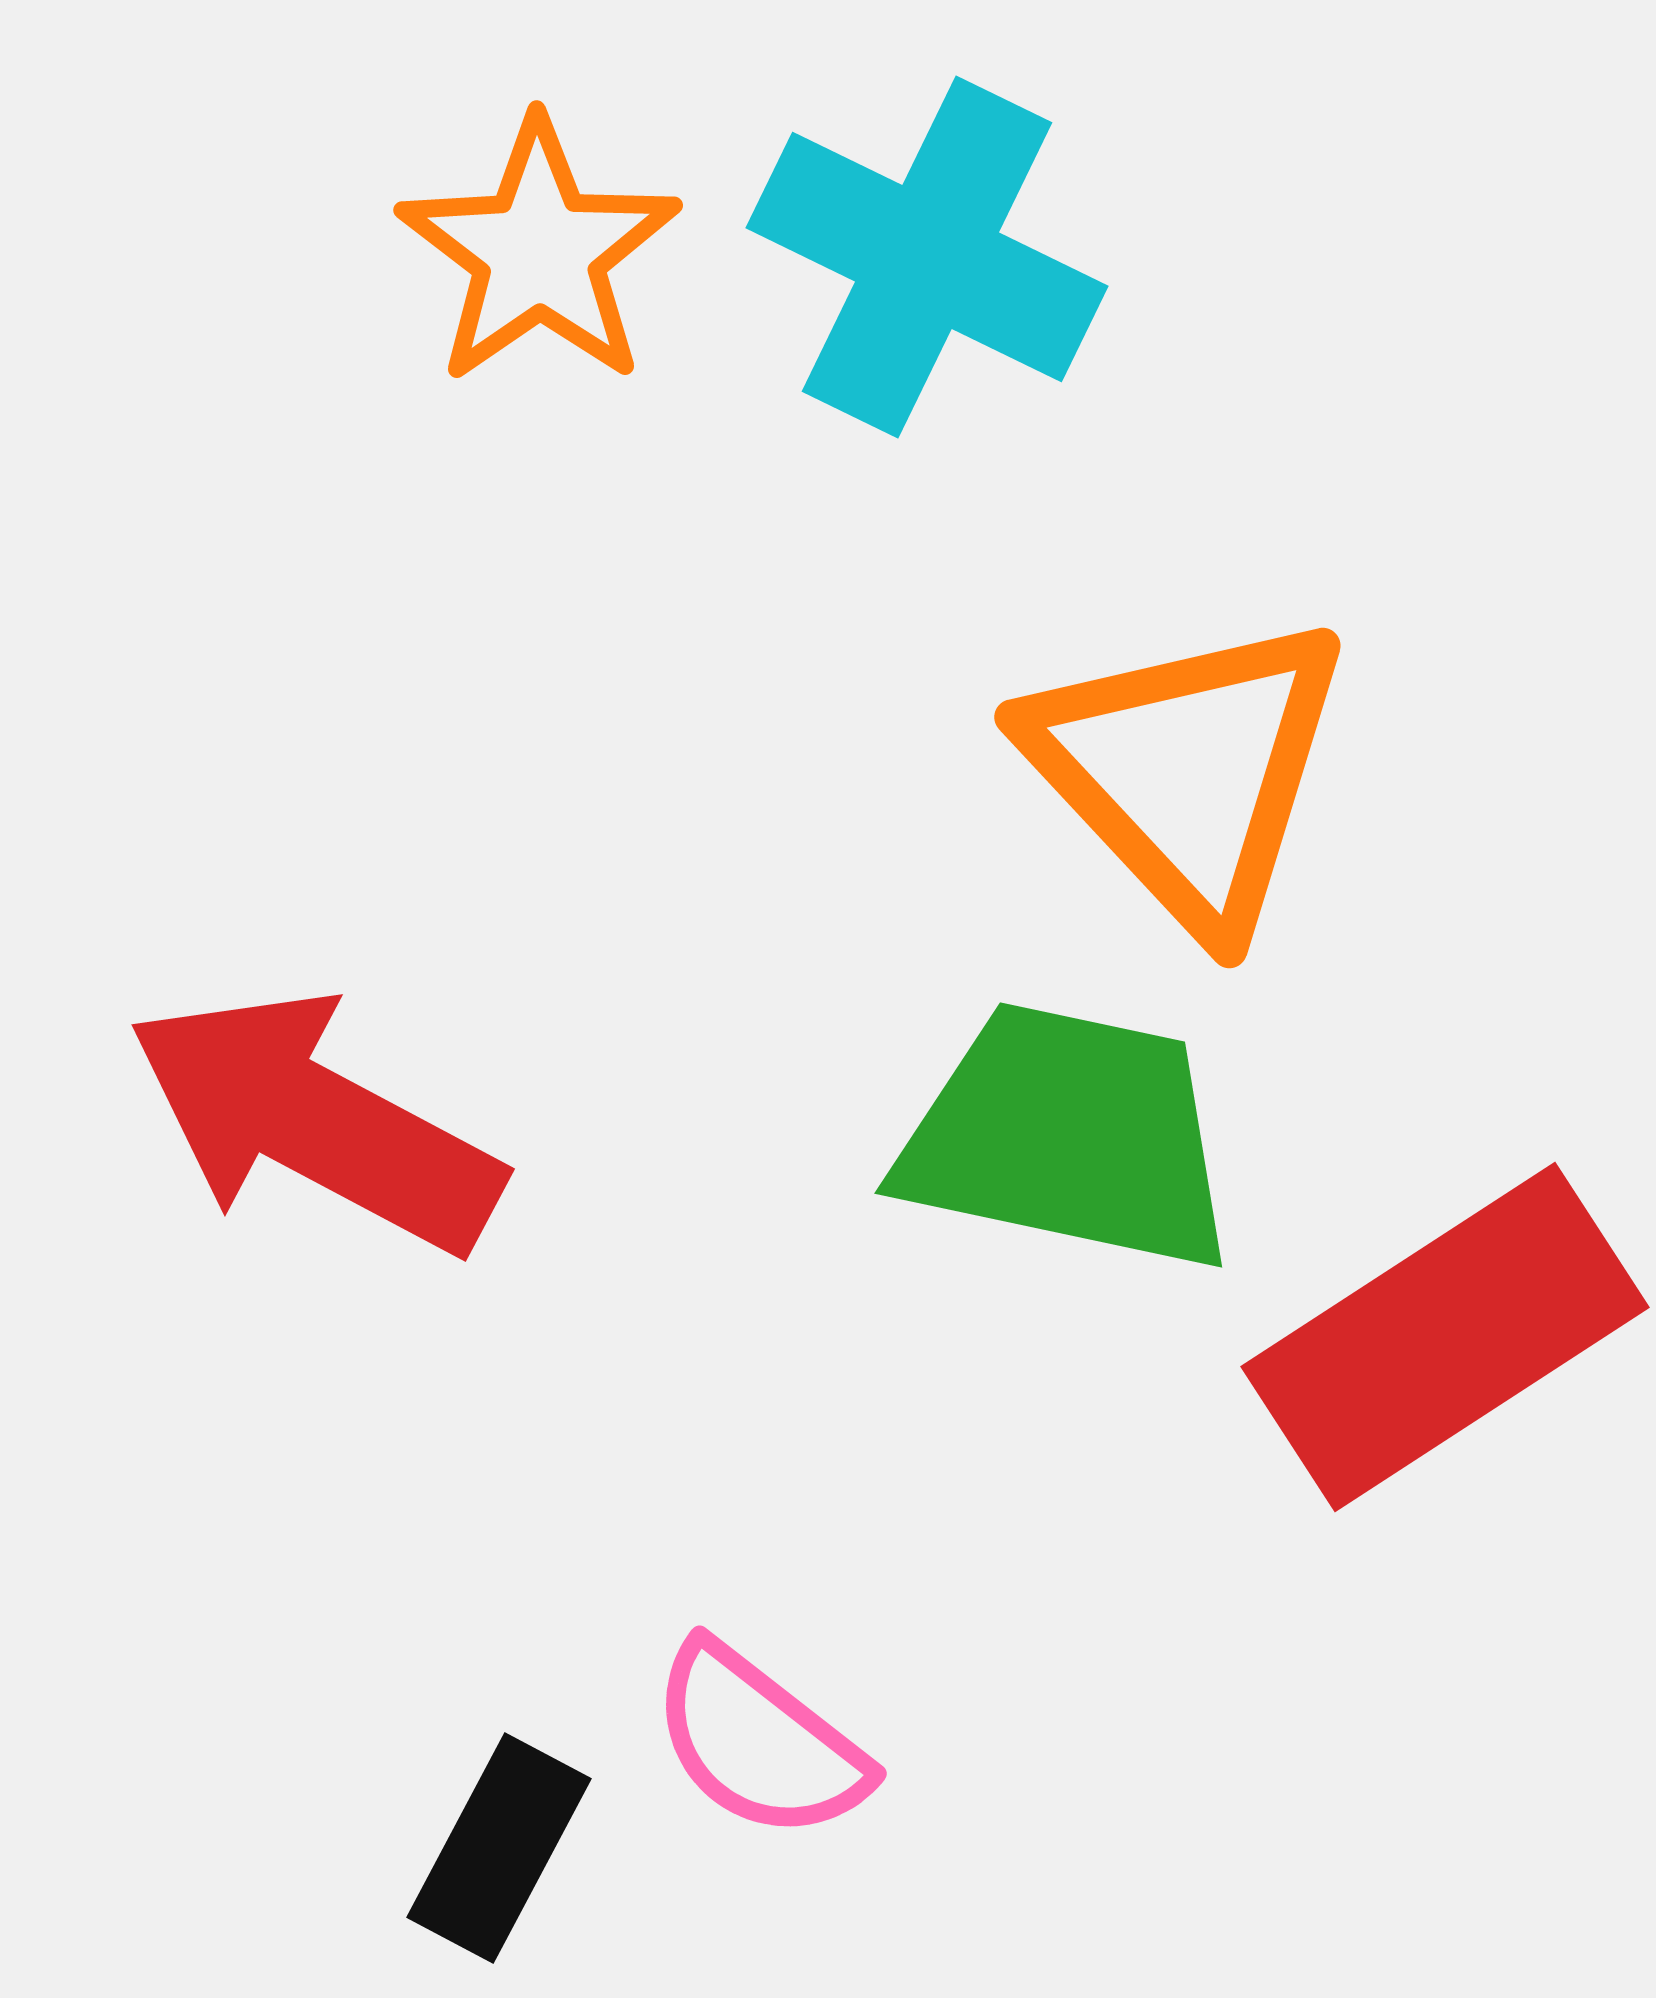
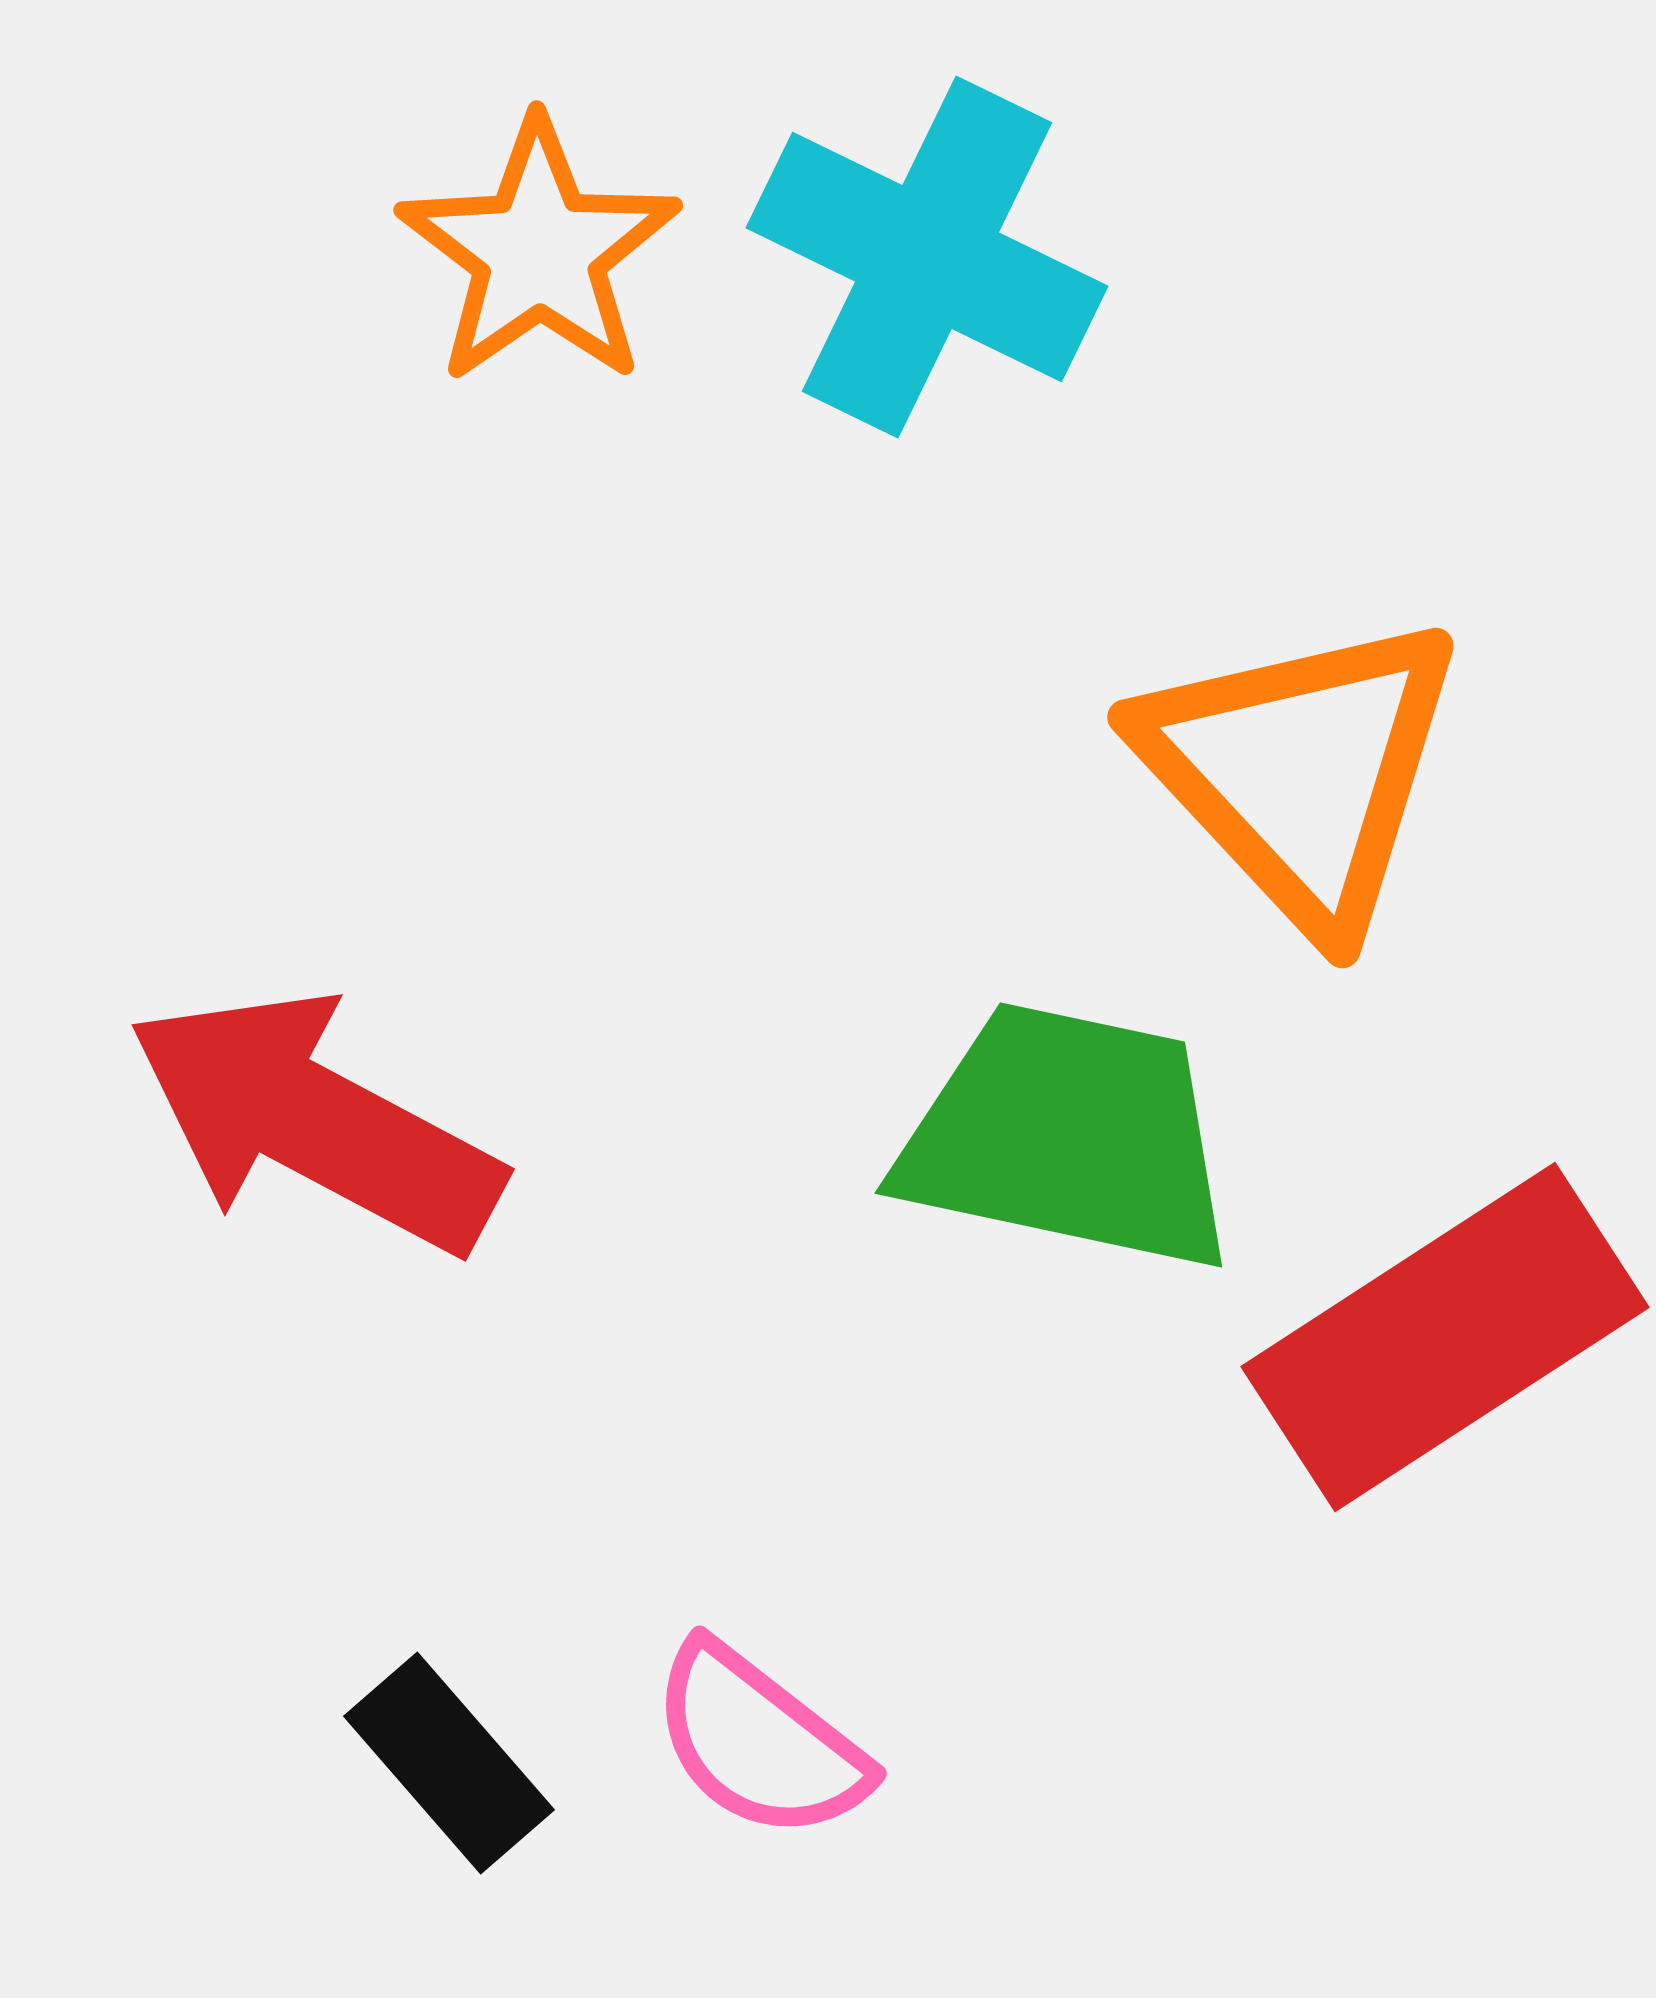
orange triangle: moved 113 px right
black rectangle: moved 50 px left, 85 px up; rotated 69 degrees counterclockwise
